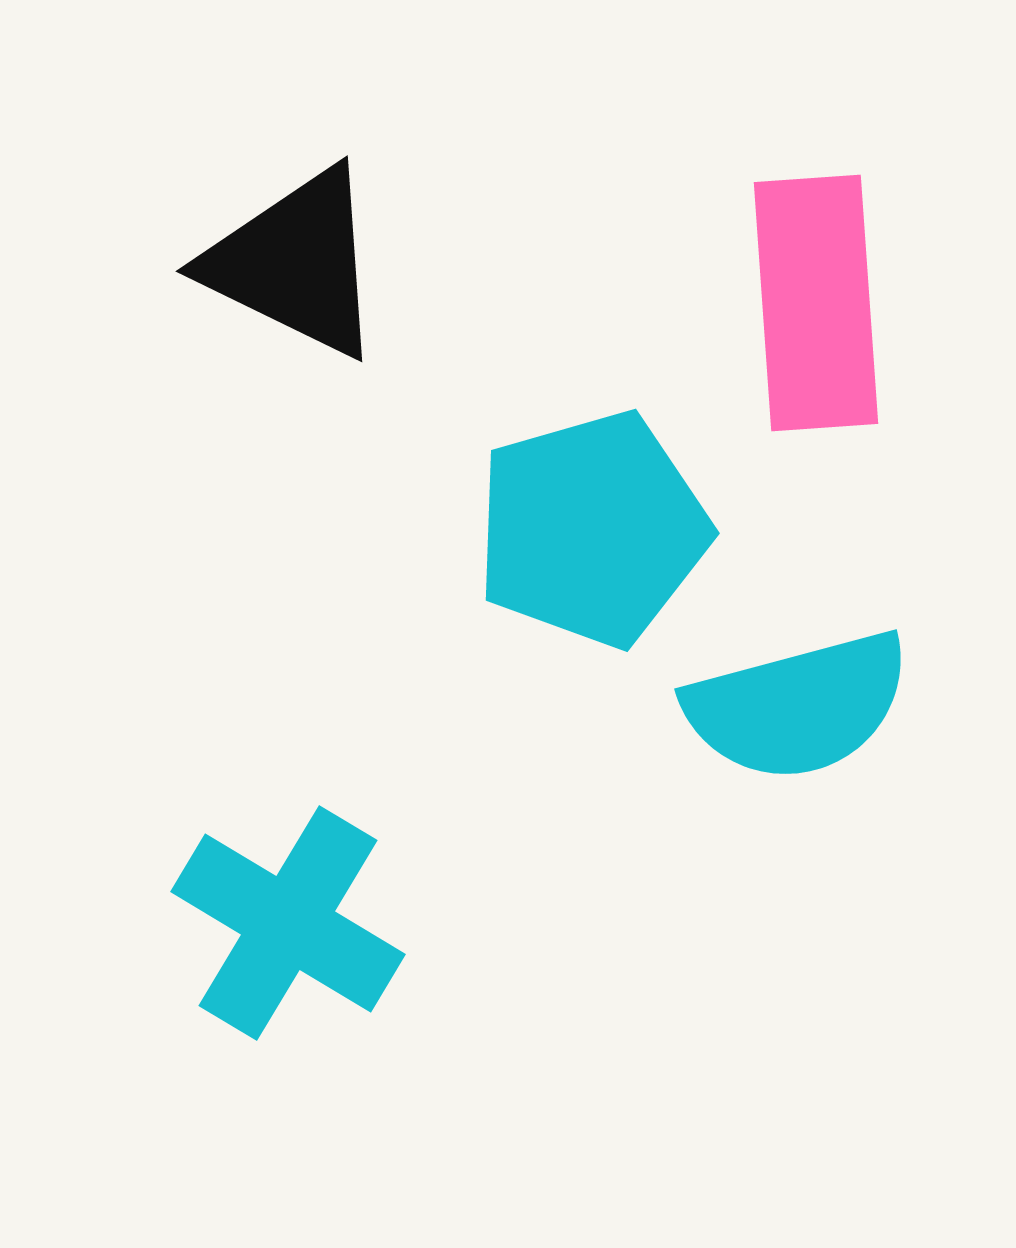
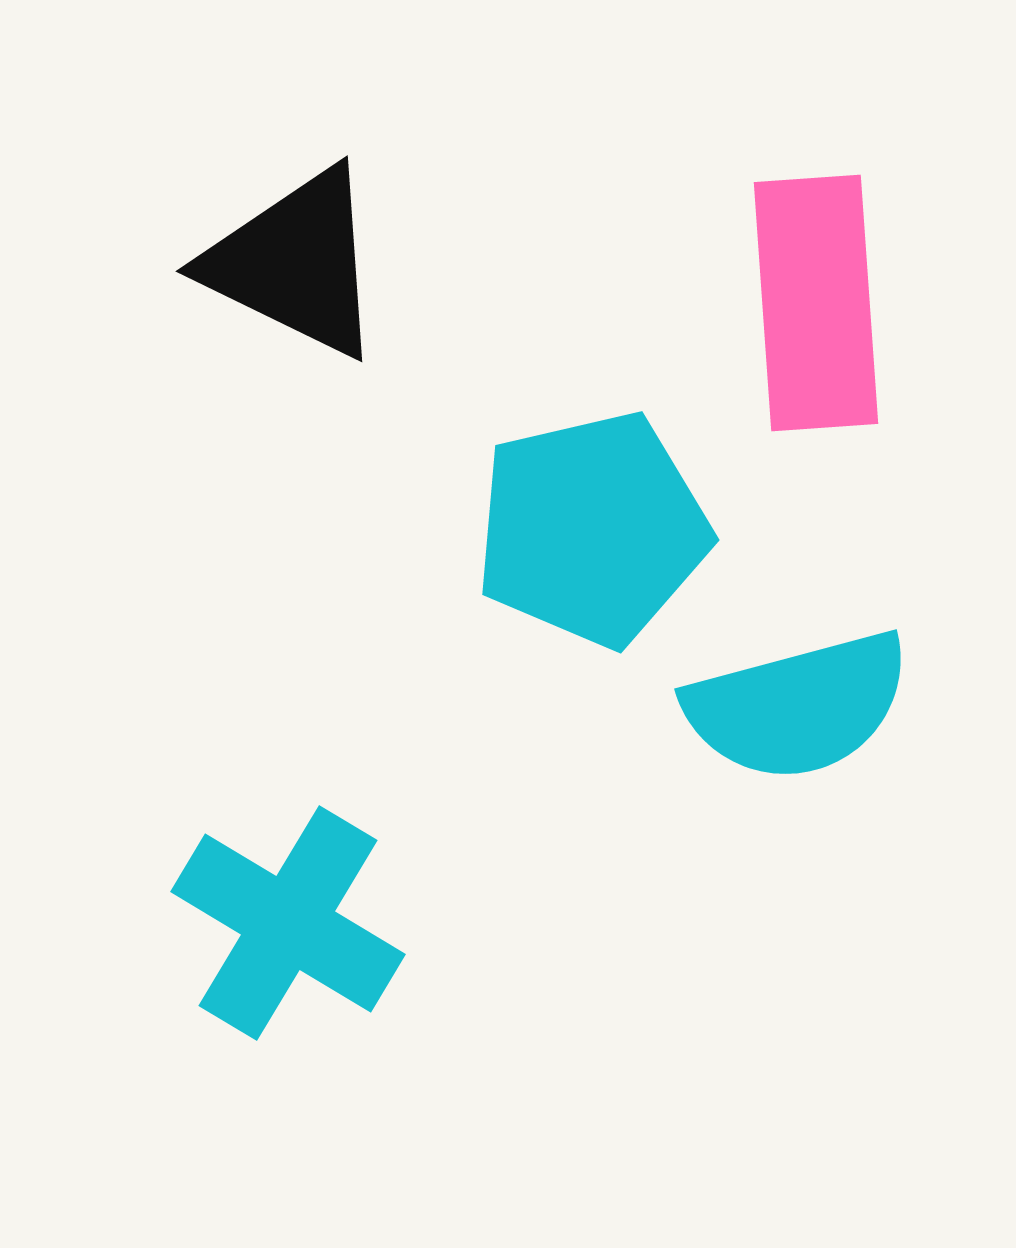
cyan pentagon: rotated 3 degrees clockwise
